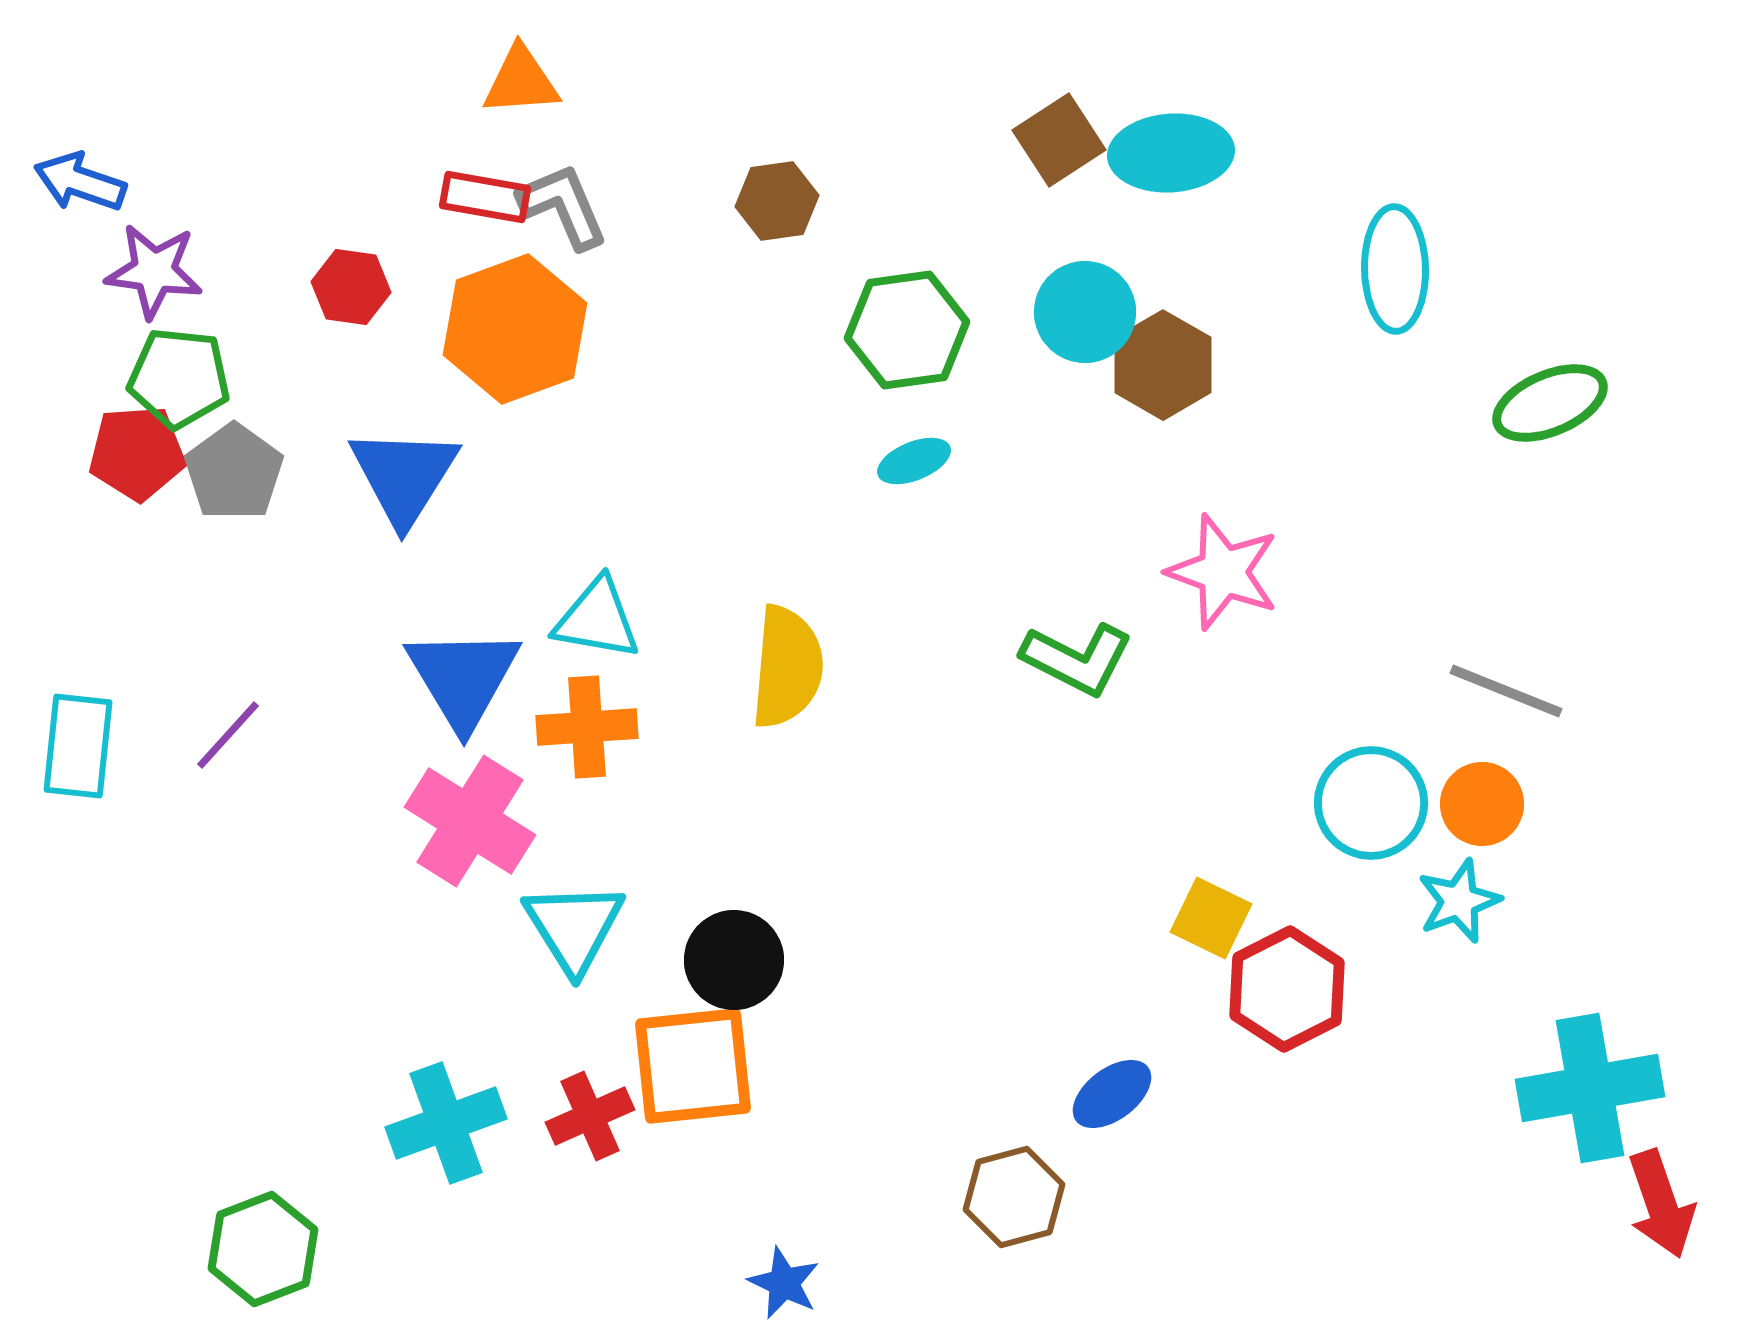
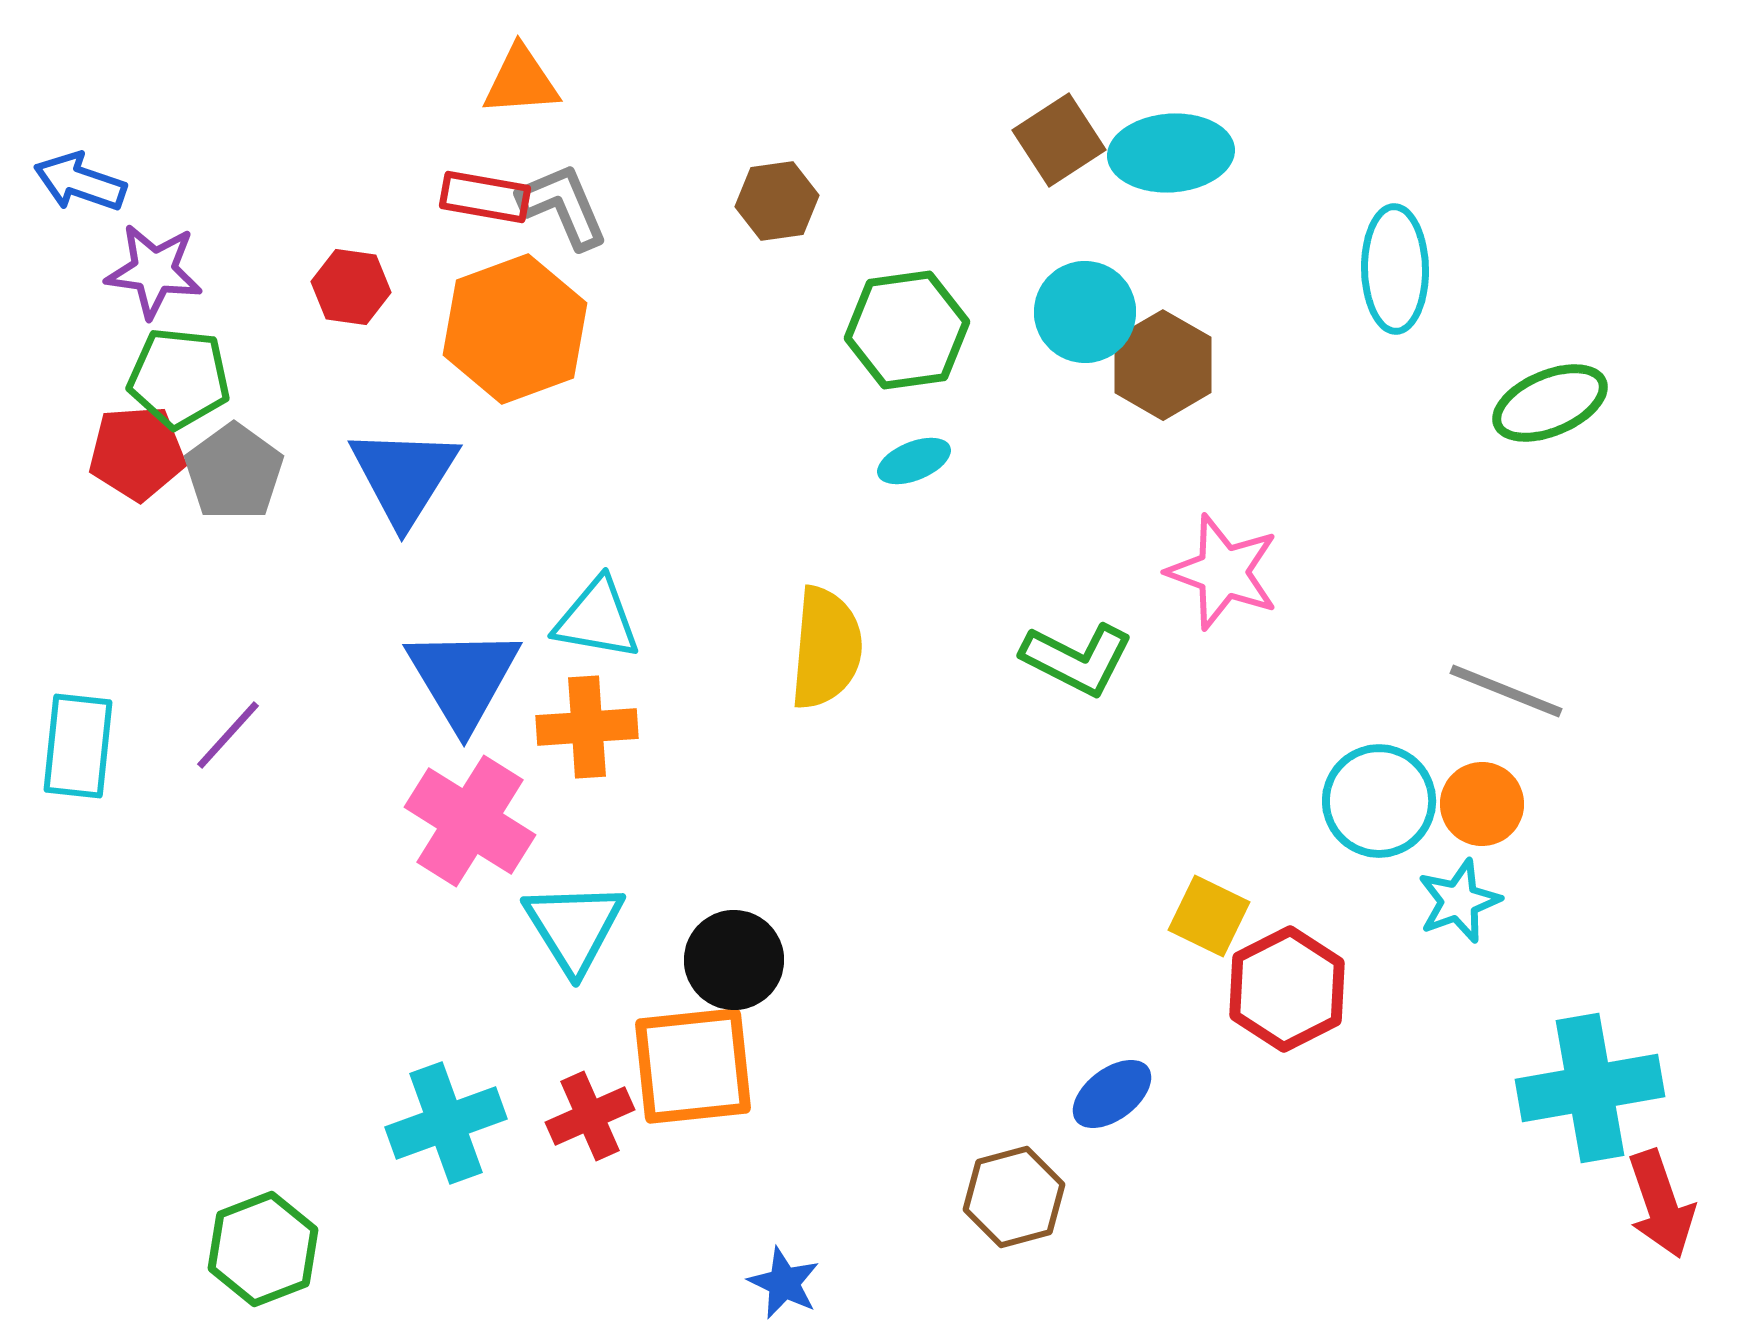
yellow semicircle at (787, 667): moved 39 px right, 19 px up
cyan circle at (1371, 803): moved 8 px right, 2 px up
yellow square at (1211, 918): moved 2 px left, 2 px up
